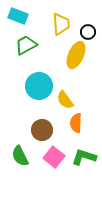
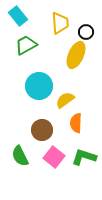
cyan rectangle: rotated 30 degrees clockwise
yellow trapezoid: moved 1 px left, 1 px up
black circle: moved 2 px left
yellow semicircle: rotated 90 degrees clockwise
